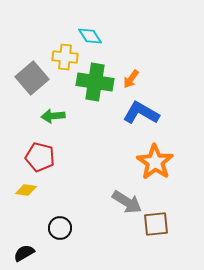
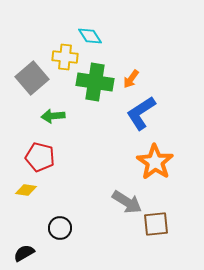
blue L-shape: rotated 63 degrees counterclockwise
